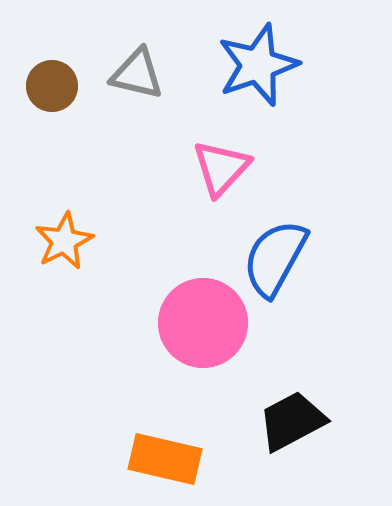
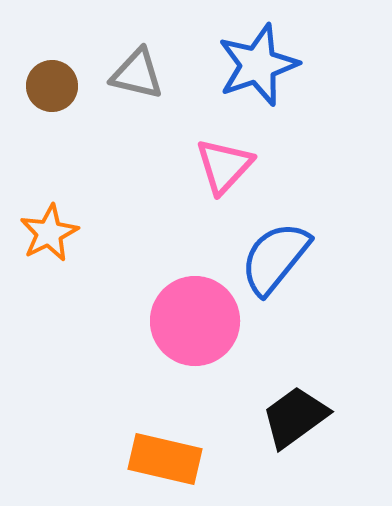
pink triangle: moved 3 px right, 2 px up
orange star: moved 15 px left, 8 px up
blue semicircle: rotated 10 degrees clockwise
pink circle: moved 8 px left, 2 px up
black trapezoid: moved 3 px right, 4 px up; rotated 8 degrees counterclockwise
